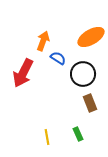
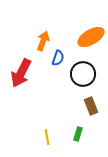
blue semicircle: rotated 77 degrees clockwise
red arrow: moved 2 px left
brown rectangle: moved 1 px right, 3 px down
green rectangle: rotated 40 degrees clockwise
